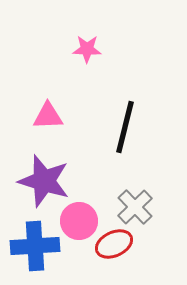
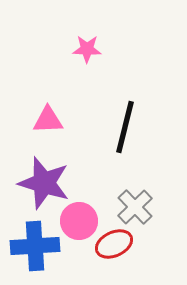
pink triangle: moved 4 px down
purple star: moved 2 px down
